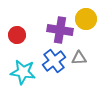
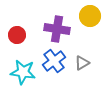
yellow circle: moved 4 px right, 3 px up
purple cross: moved 3 px left, 1 px up
gray triangle: moved 3 px right, 5 px down; rotated 28 degrees counterclockwise
